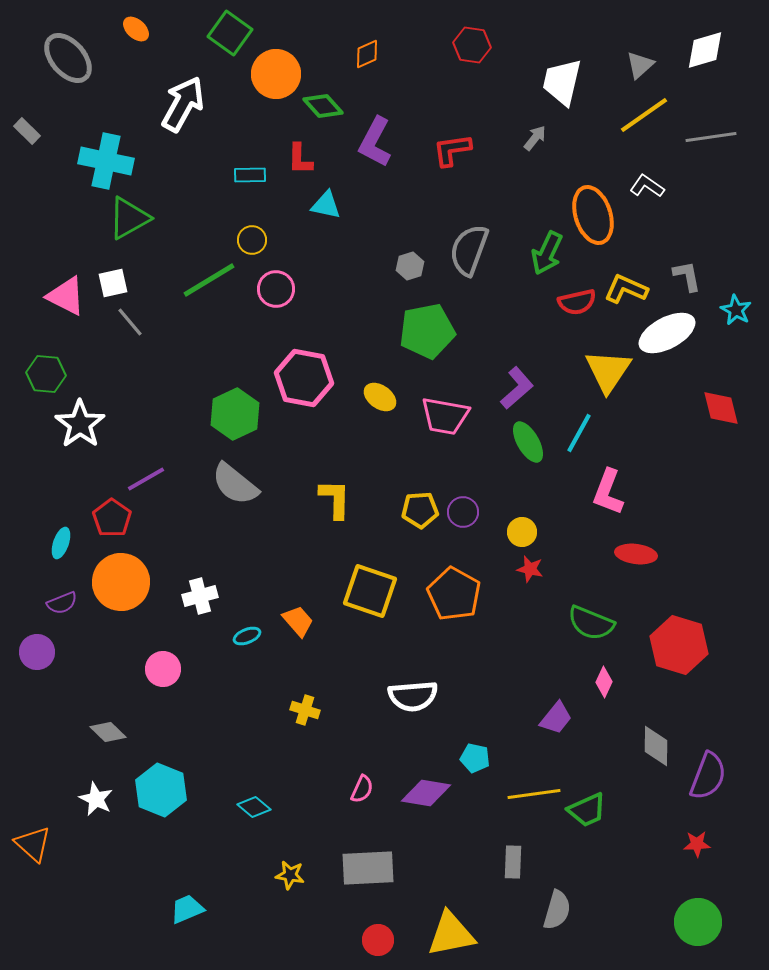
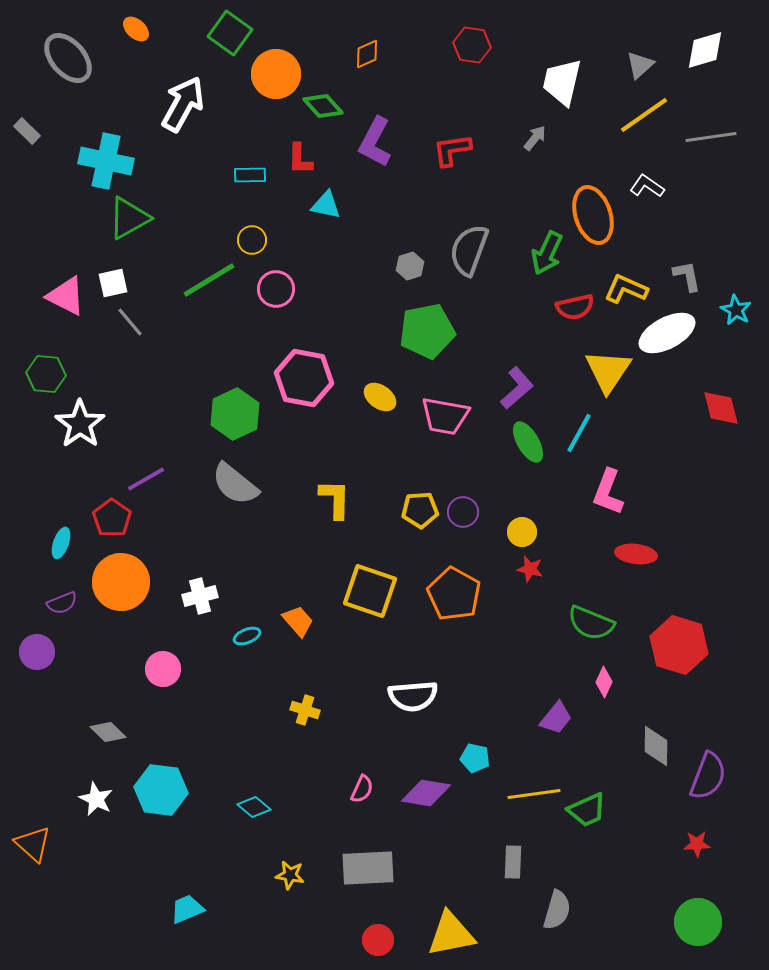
red semicircle at (577, 302): moved 2 px left, 5 px down
cyan hexagon at (161, 790): rotated 15 degrees counterclockwise
